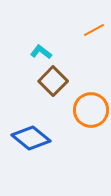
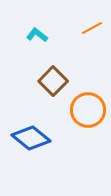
orange line: moved 2 px left, 2 px up
cyan L-shape: moved 4 px left, 17 px up
orange circle: moved 3 px left
